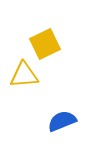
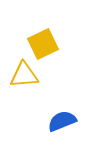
yellow square: moved 2 px left
